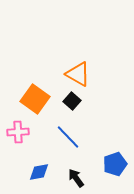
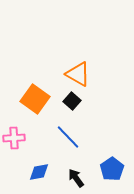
pink cross: moved 4 px left, 6 px down
blue pentagon: moved 3 px left, 5 px down; rotated 15 degrees counterclockwise
